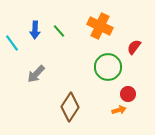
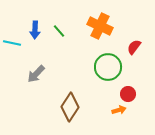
cyan line: rotated 42 degrees counterclockwise
